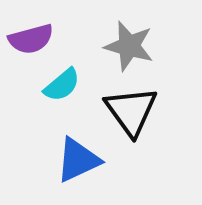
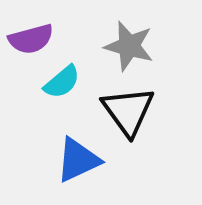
cyan semicircle: moved 3 px up
black triangle: moved 3 px left
